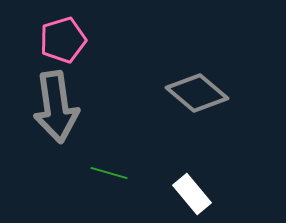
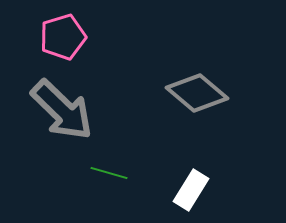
pink pentagon: moved 3 px up
gray arrow: moved 6 px right, 3 px down; rotated 38 degrees counterclockwise
white rectangle: moved 1 px left, 4 px up; rotated 72 degrees clockwise
